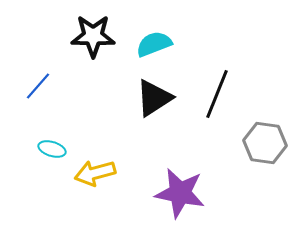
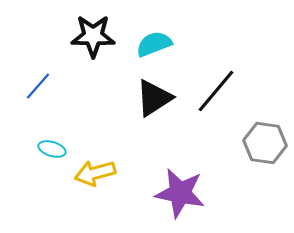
black line: moved 1 px left, 3 px up; rotated 18 degrees clockwise
